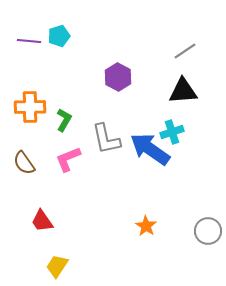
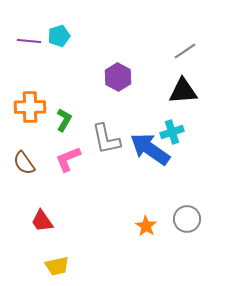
gray circle: moved 21 px left, 12 px up
yellow trapezoid: rotated 135 degrees counterclockwise
